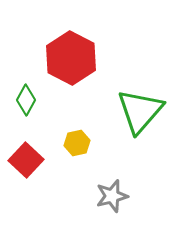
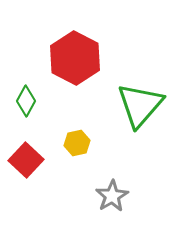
red hexagon: moved 4 px right
green diamond: moved 1 px down
green triangle: moved 6 px up
gray star: rotated 16 degrees counterclockwise
